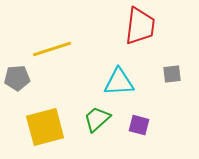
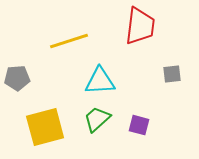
yellow line: moved 17 px right, 8 px up
cyan triangle: moved 19 px left, 1 px up
